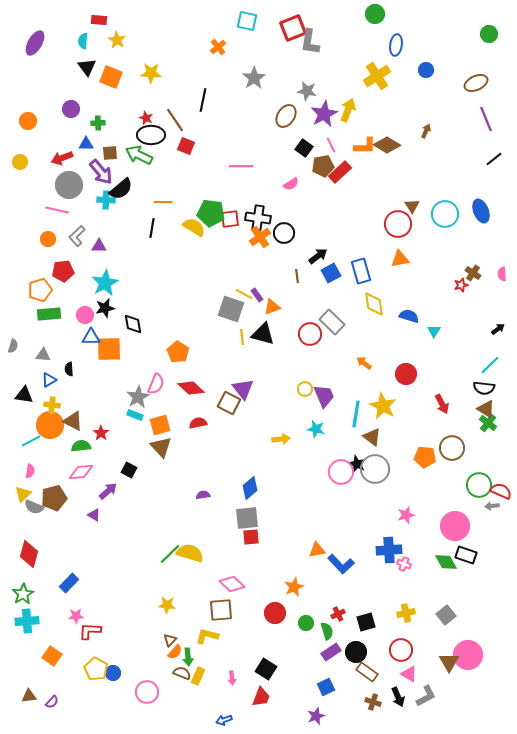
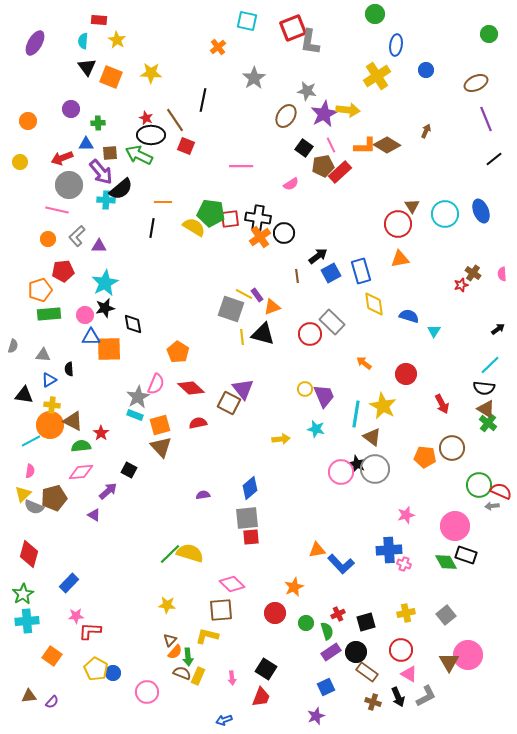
yellow arrow at (348, 110): rotated 75 degrees clockwise
